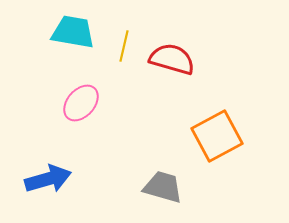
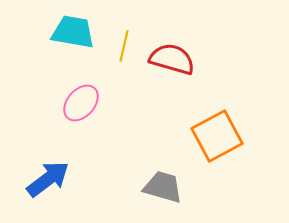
blue arrow: rotated 21 degrees counterclockwise
